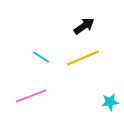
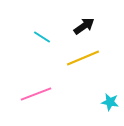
cyan line: moved 1 px right, 20 px up
pink line: moved 5 px right, 2 px up
cyan star: rotated 18 degrees clockwise
